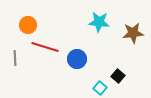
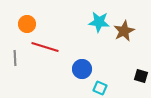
orange circle: moved 1 px left, 1 px up
brown star: moved 9 px left, 2 px up; rotated 20 degrees counterclockwise
blue circle: moved 5 px right, 10 px down
black square: moved 23 px right; rotated 24 degrees counterclockwise
cyan square: rotated 16 degrees counterclockwise
